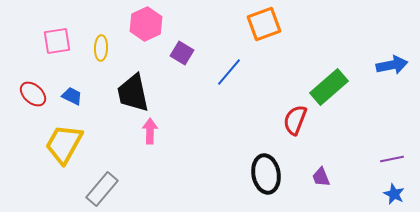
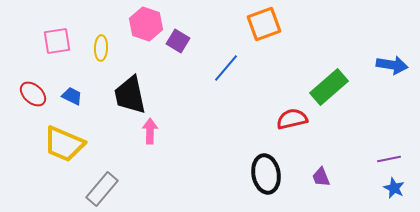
pink hexagon: rotated 16 degrees counterclockwise
purple square: moved 4 px left, 12 px up
blue arrow: rotated 20 degrees clockwise
blue line: moved 3 px left, 4 px up
black trapezoid: moved 3 px left, 2 px down
red semicircle: moved 3 px left, 1 px up; rotated 56 degrees clockwise
yellow trapezoid: rotated 96 degrees counterclockwise
purple line: moved 3 px left
blue star: moved 6 px up
